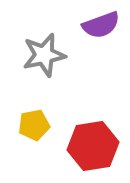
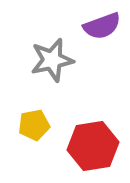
purple semicircle: moved 1 px right, 1 px down
gray star: moved 8 px right, 5 px down
